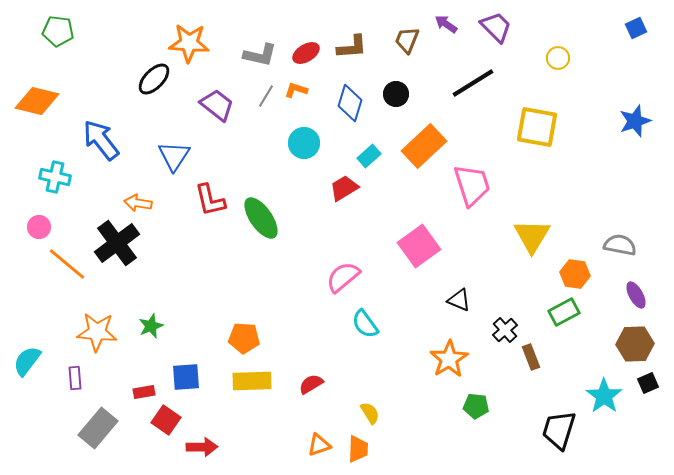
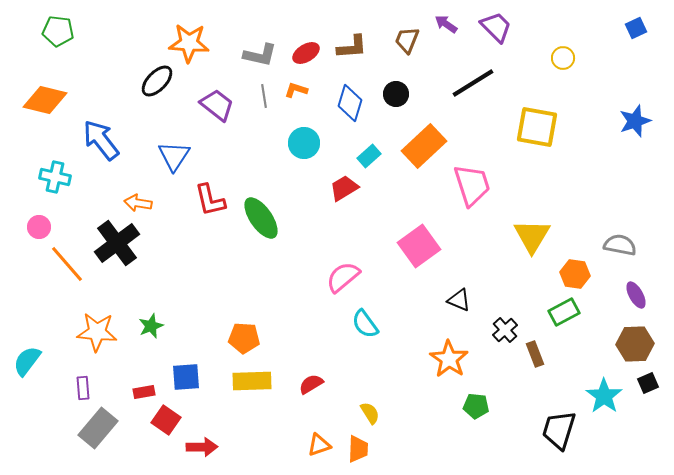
yellow circle at (558, 58): moved 5 px right
black ellipse at (154, 79): moved 3 px right, 2 px down
gray line at (266, 96): moved 2 px left; rotated 40 degrees counterclockwise
orange diamond at (37, 101): moved 8 px right, 1 px up
orange line at (67, 264): rotated 9 degrees clockwise
brown rectangle at (531, 357): moved 4 px right, 3 px up
orange star at (449, 359): rotated 6 degrees counterclockwise
purple rectangle at (75, 378): moved 8 px right, 10 px down
